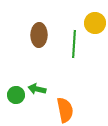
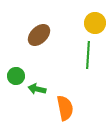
brown ellipse: rotated 45 degrees clockwise
green line: moved 14 px right, 11 px down
green circle: moved 19 px up
orange semicircle: moved 2 px up
